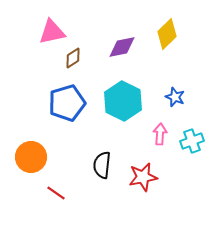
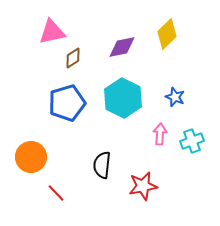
cyan hexagon: moved 3 px up
red star: moved 9 px down
red line: rotated 12 degrees clockwise
